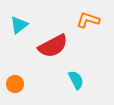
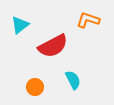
cyan triangle: moved 1 px right
cyan semicircle: moved 3 px left
orange circle: moved 20 px right, 3 px down
